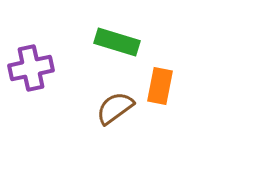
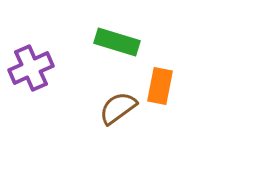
purple cross: rotated 12 degrees counterclockwise
brown semicircle: moved 3 px right
